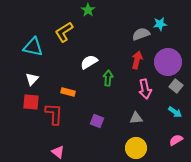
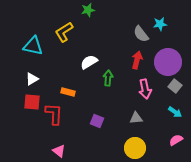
green star: rotated 24 degrees clockwise
gray semicircle: rotated 108 degrees counterclockwise
cyan triangle: moved 1 px up
white triangle: rotated 16 degrees clockwise
gray square: moved 1 px left
red square: moved 1 px right
yellow circle: moved 1 px left
pink triangle: moved 1 px right, 1 px up
